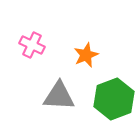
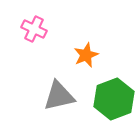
pink cross: moved 2 px right, 16 px up
gray triangle: rotated 16 degrees counterclockwise
